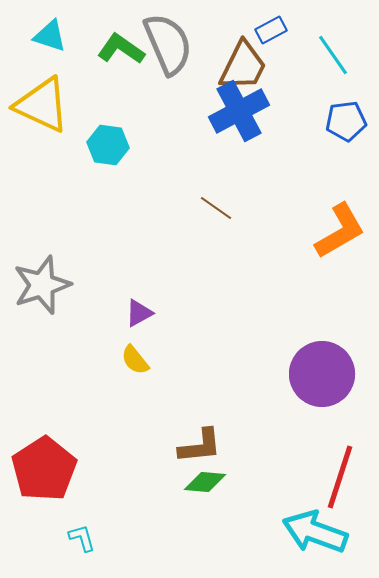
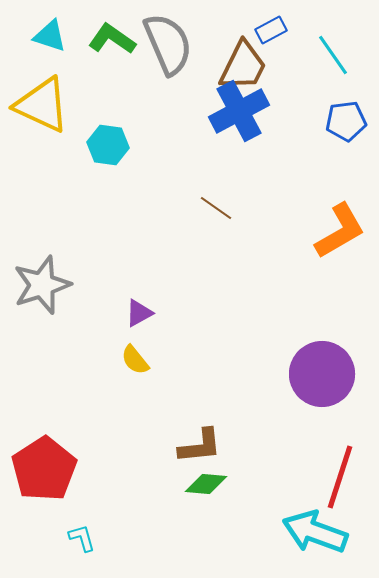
green L-shape: moved 9 px left, 10 px up
green diamond: moved 1 px right, 2 px down
